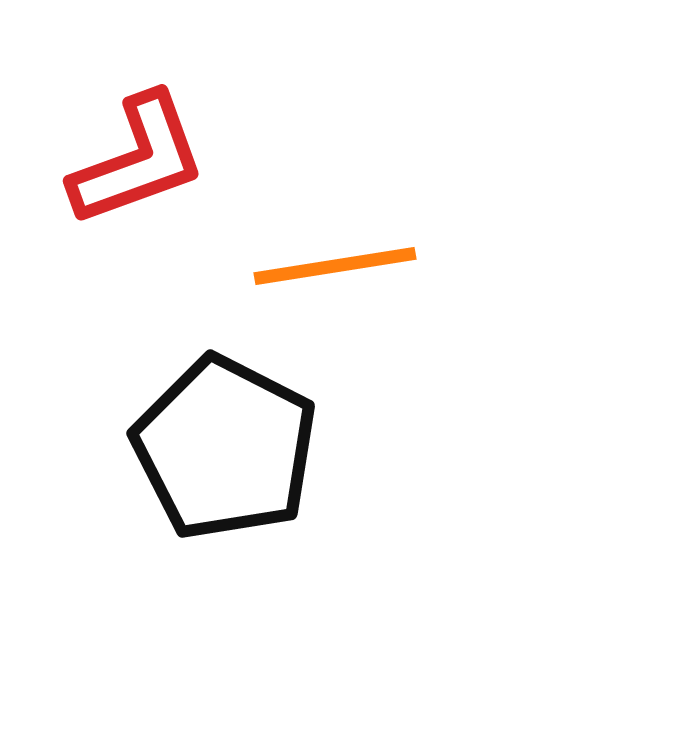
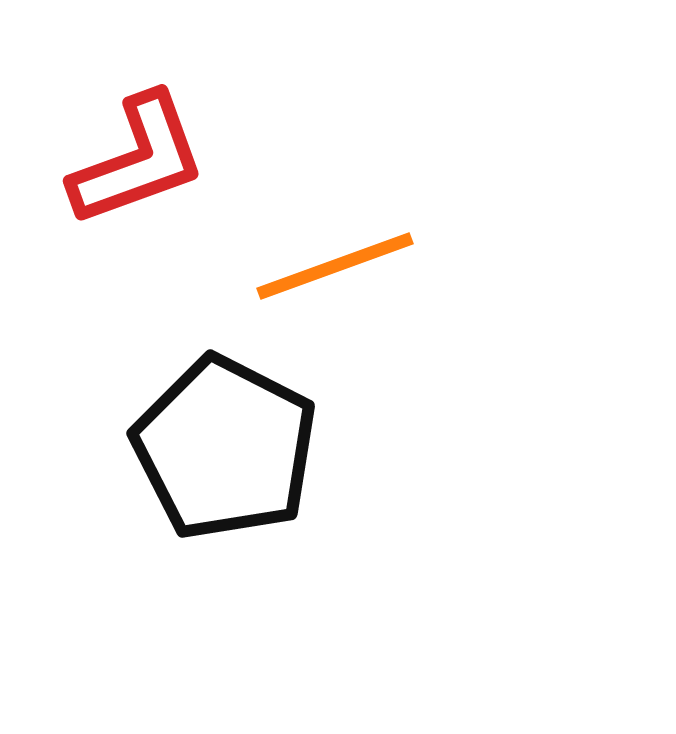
orange line: rotated 11 degrees counterclockwise
